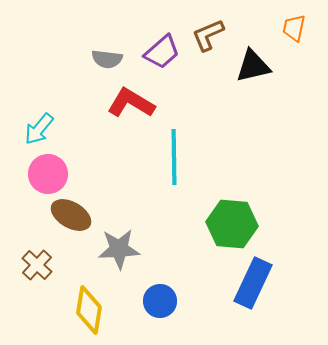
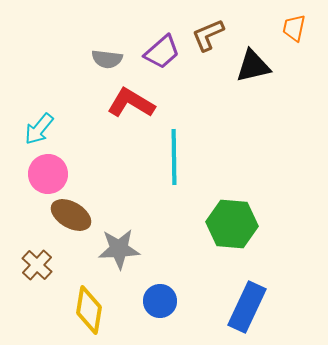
blue rectangle: moved 6 px left, 24 px down
